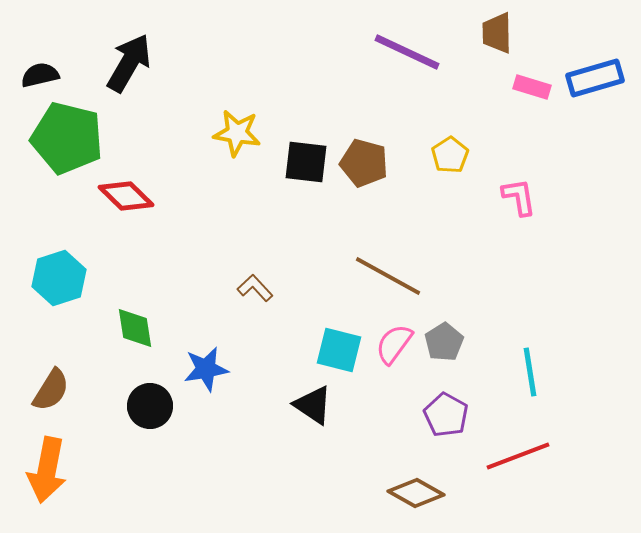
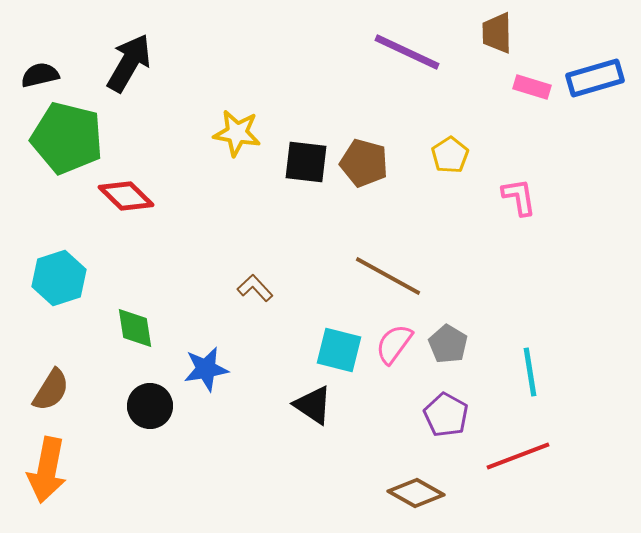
gray pentagon: moved 4 px right, 2 px down; rotated 9 degrees counterclockwise
